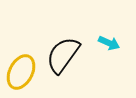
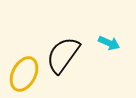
yellow ellipse: moved 3 px right, 2 px down
